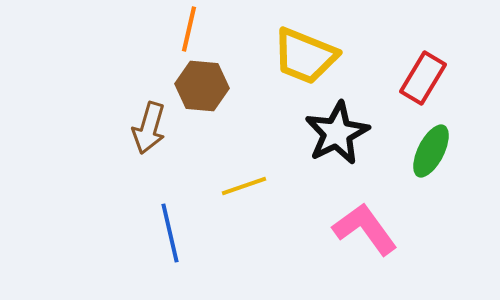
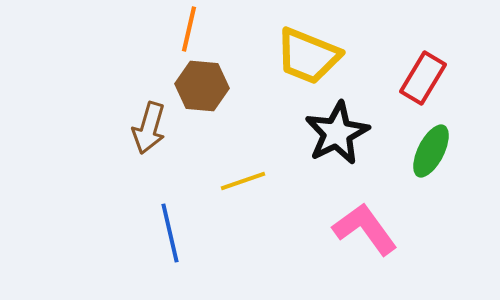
yellow trapezoid: moved 3 px right
yellow line: moved 1 px left, 5 px up
